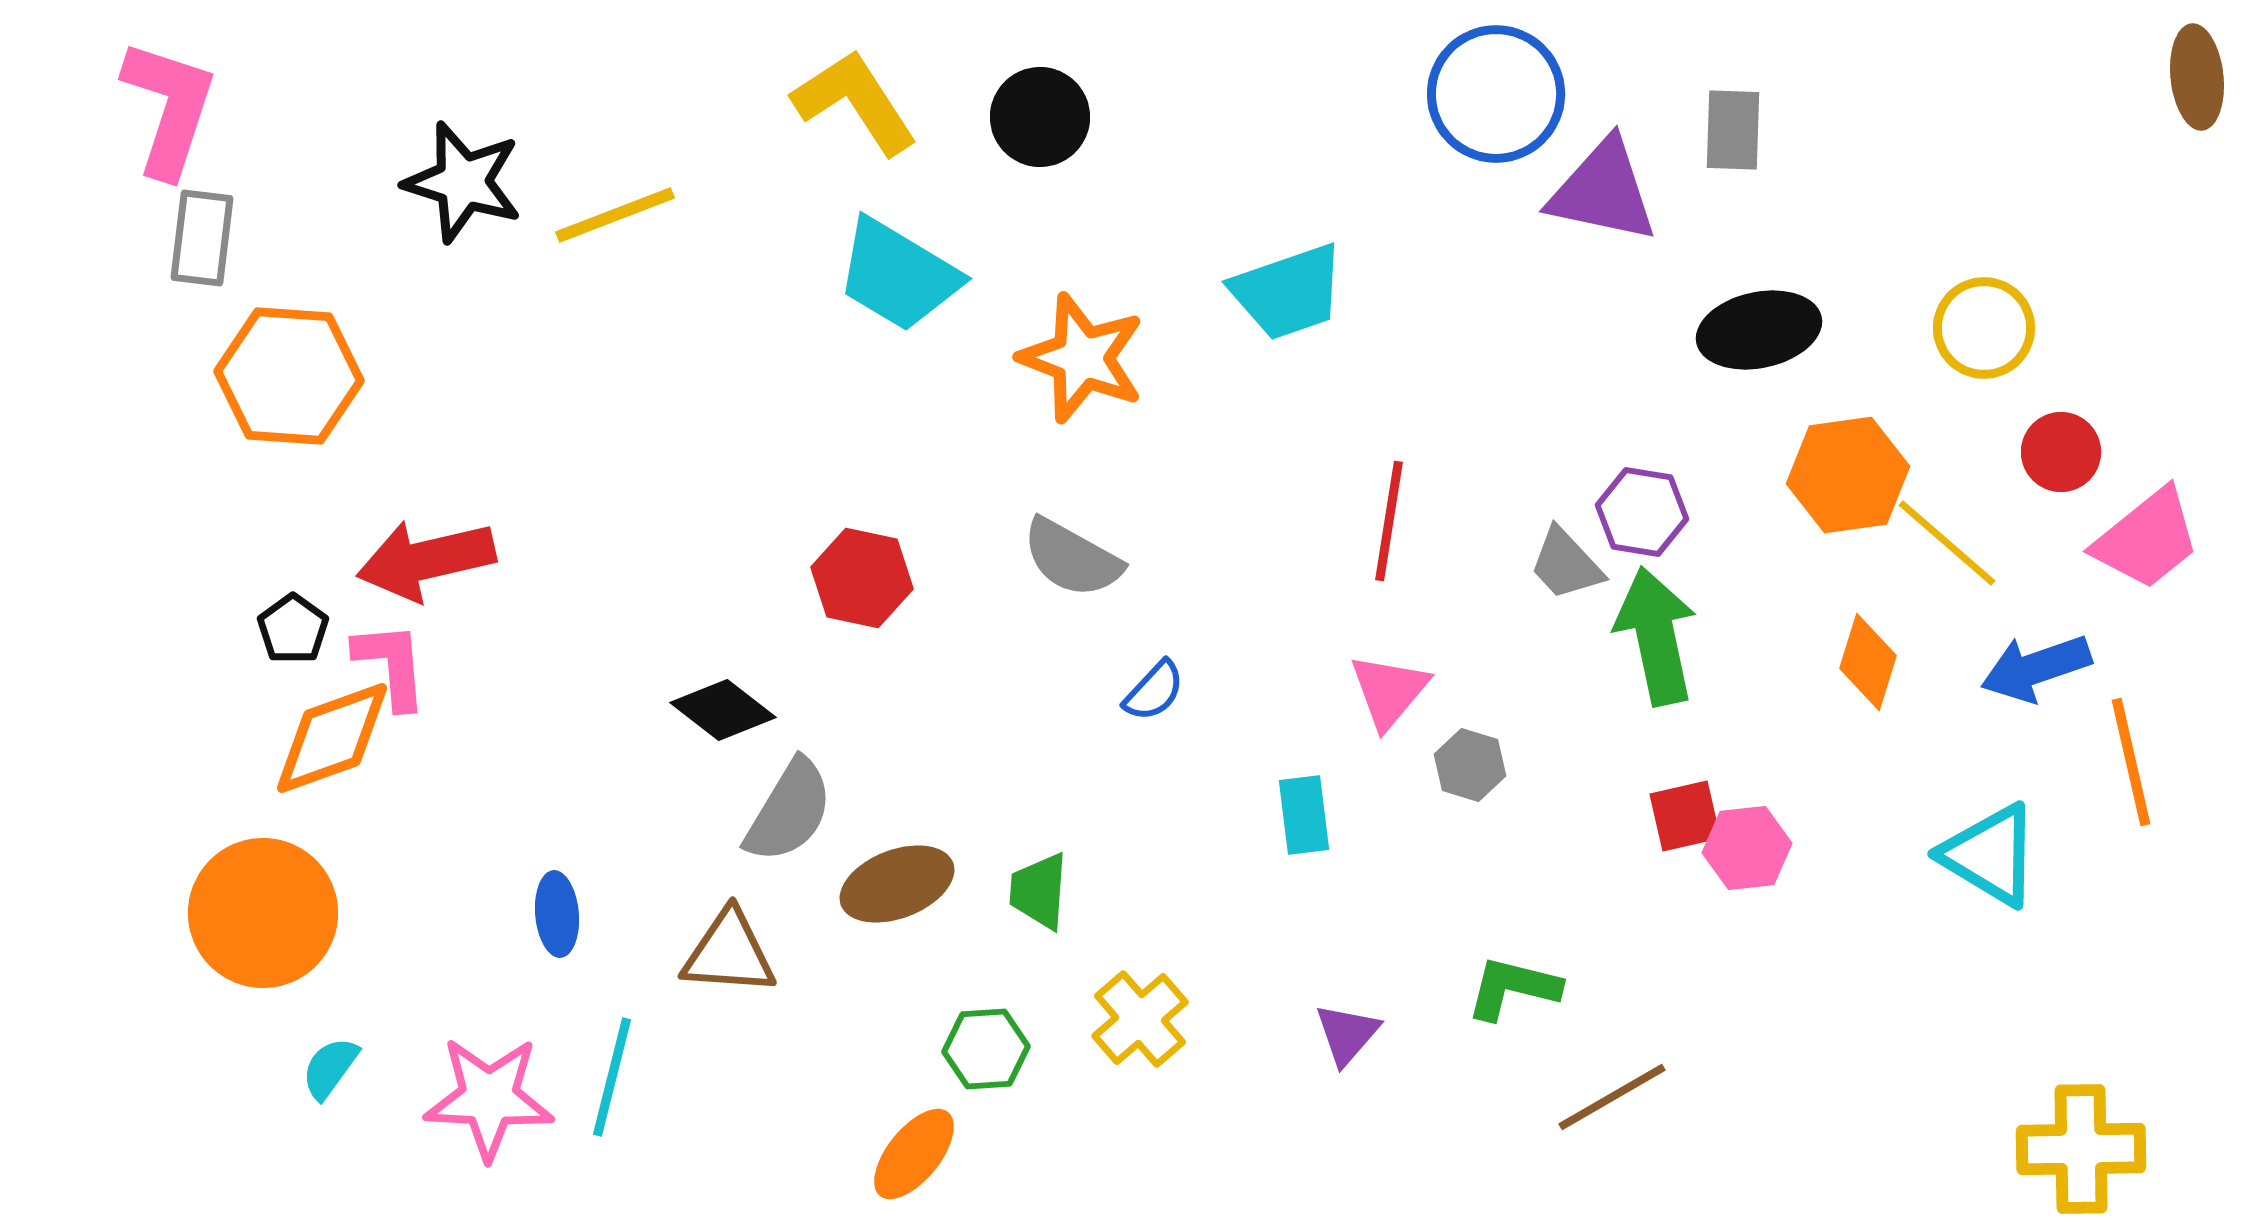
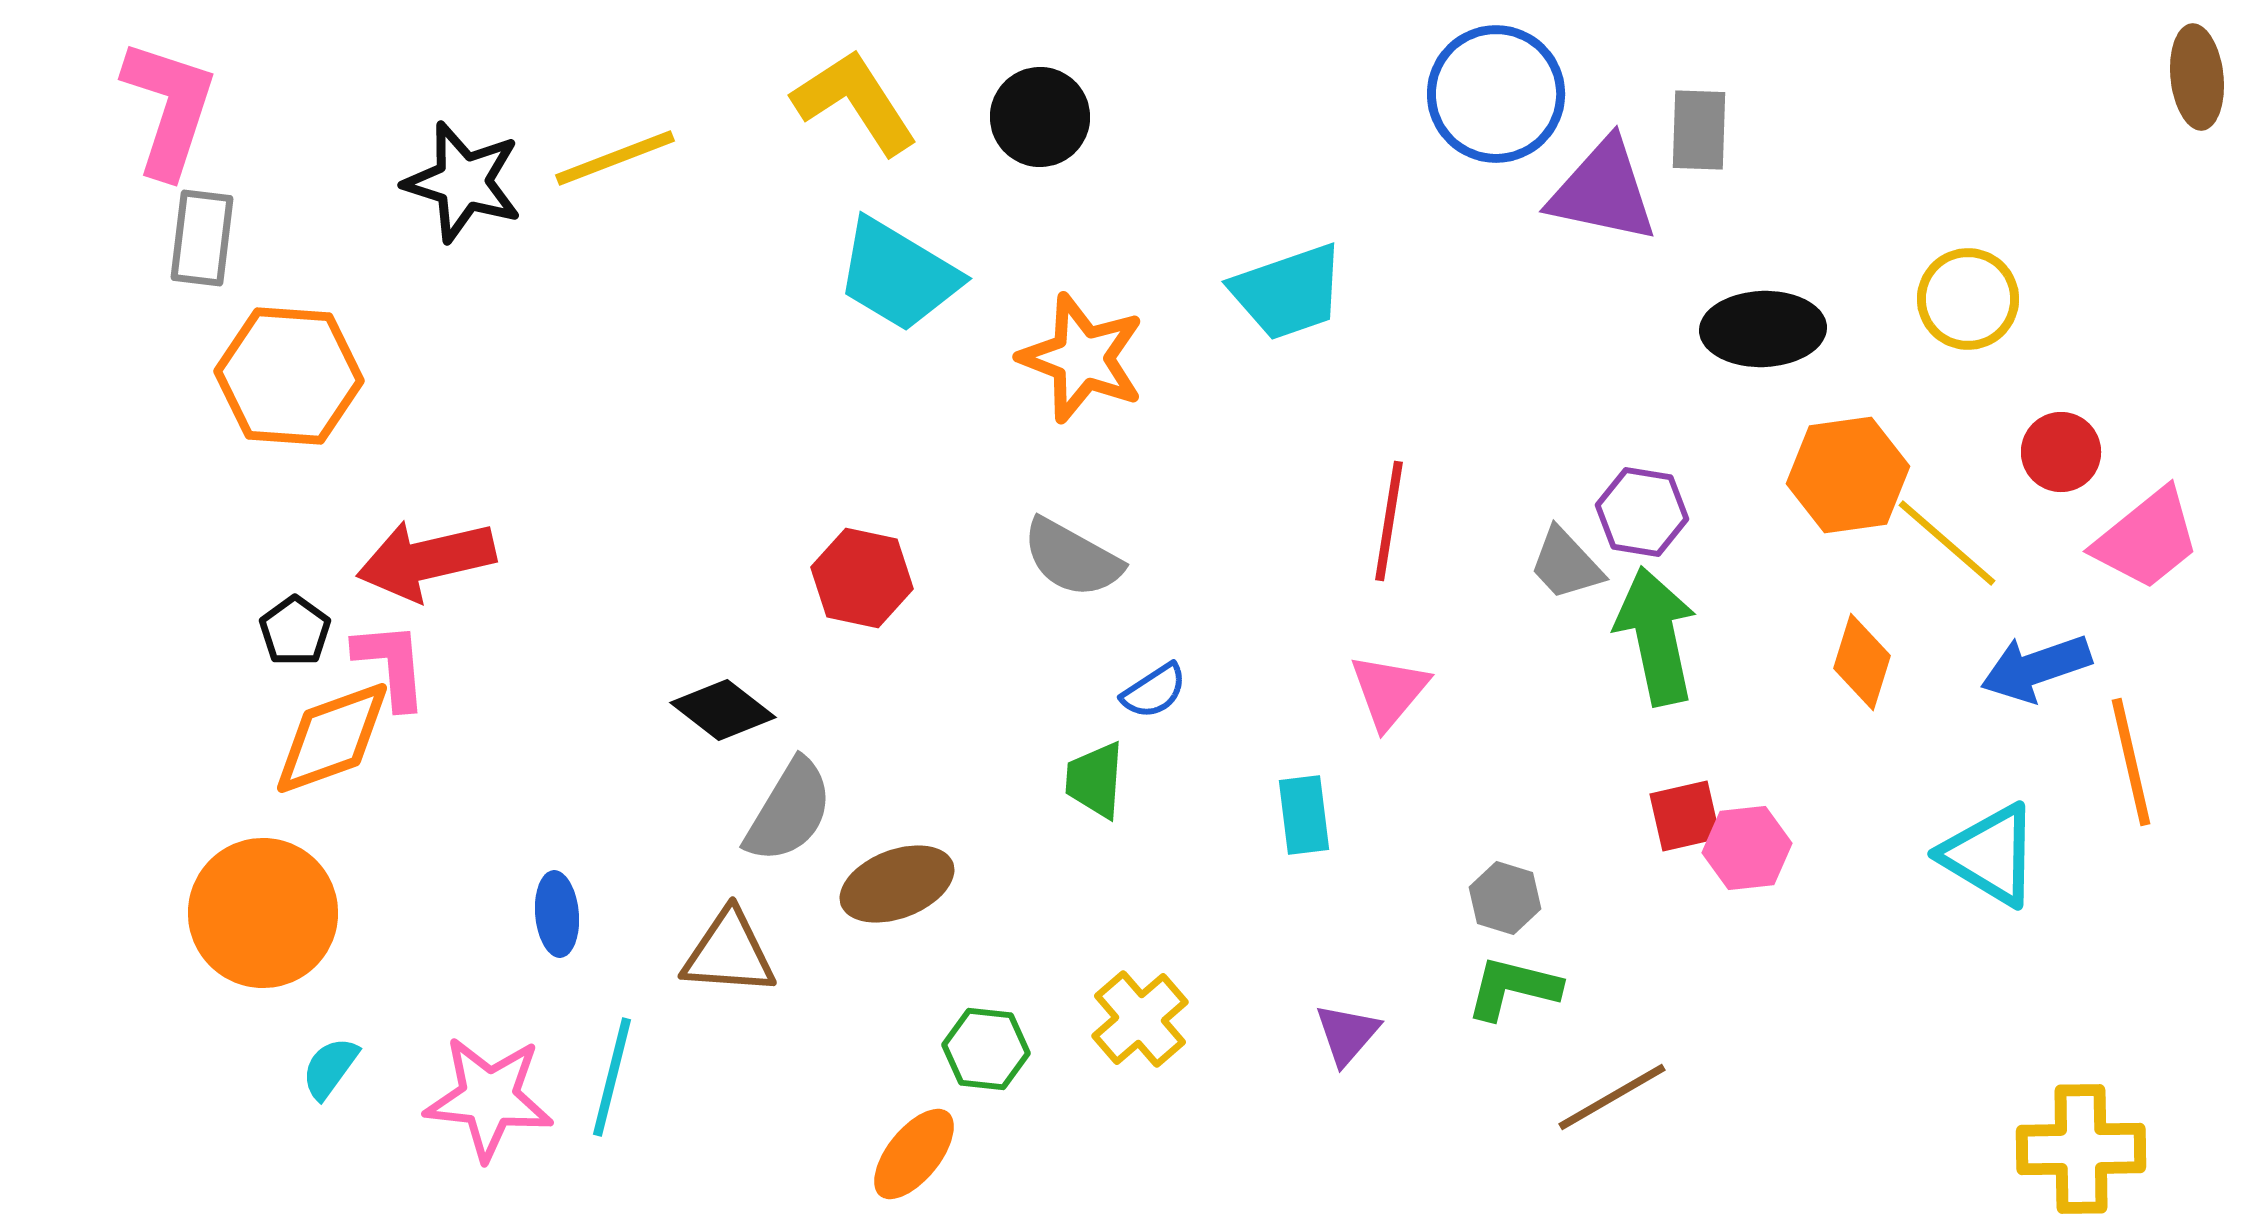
gray rectangle at (1733, 130): moved 34 px left
yellow line at (615, 215): moved 57 px up
yellow circle at (1984, 328): moved 16 px left, 29 px up
black ellipse at (1759, 330): moved 4 px right, 1 px up; rotated 10 degrees clockwise
black pentagon at (293, 629): moved 2 px right, 2 px down
orange diamond at (1868, 662): moved 6 px left
blue semicircle at (1154, 691): rotated 14 degrees clockwise
gray hexagon at (1470, 765): moved 35 px right, 133 px down
green trapezoid at (1039, 891): moved 56 px right, 111 px up
green hexagon at (986, 1049): rotated 10 degrees clockwise
pink star at (489, 1098): rotated 3 degrees clockwise
